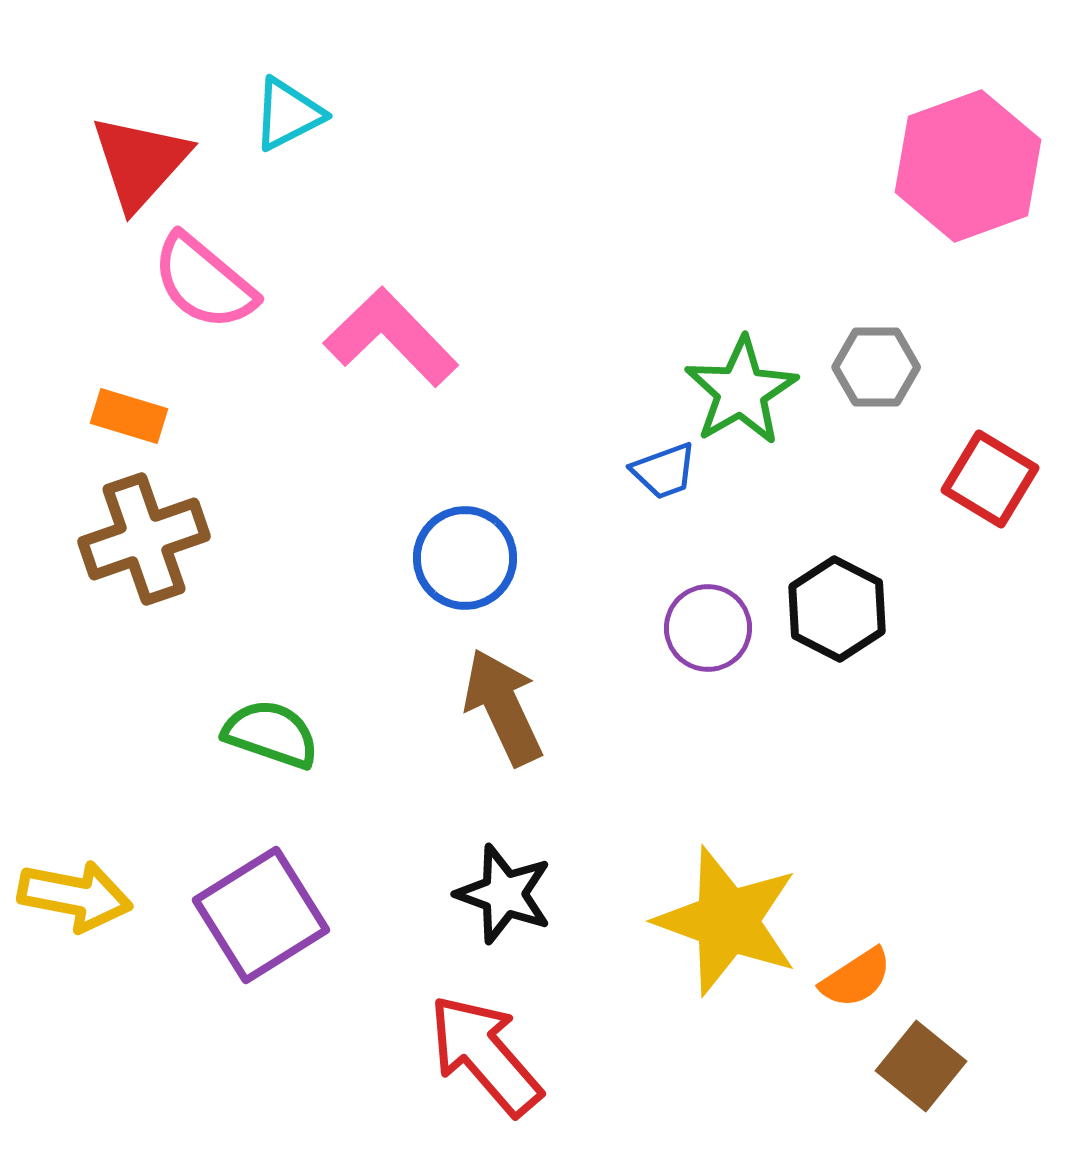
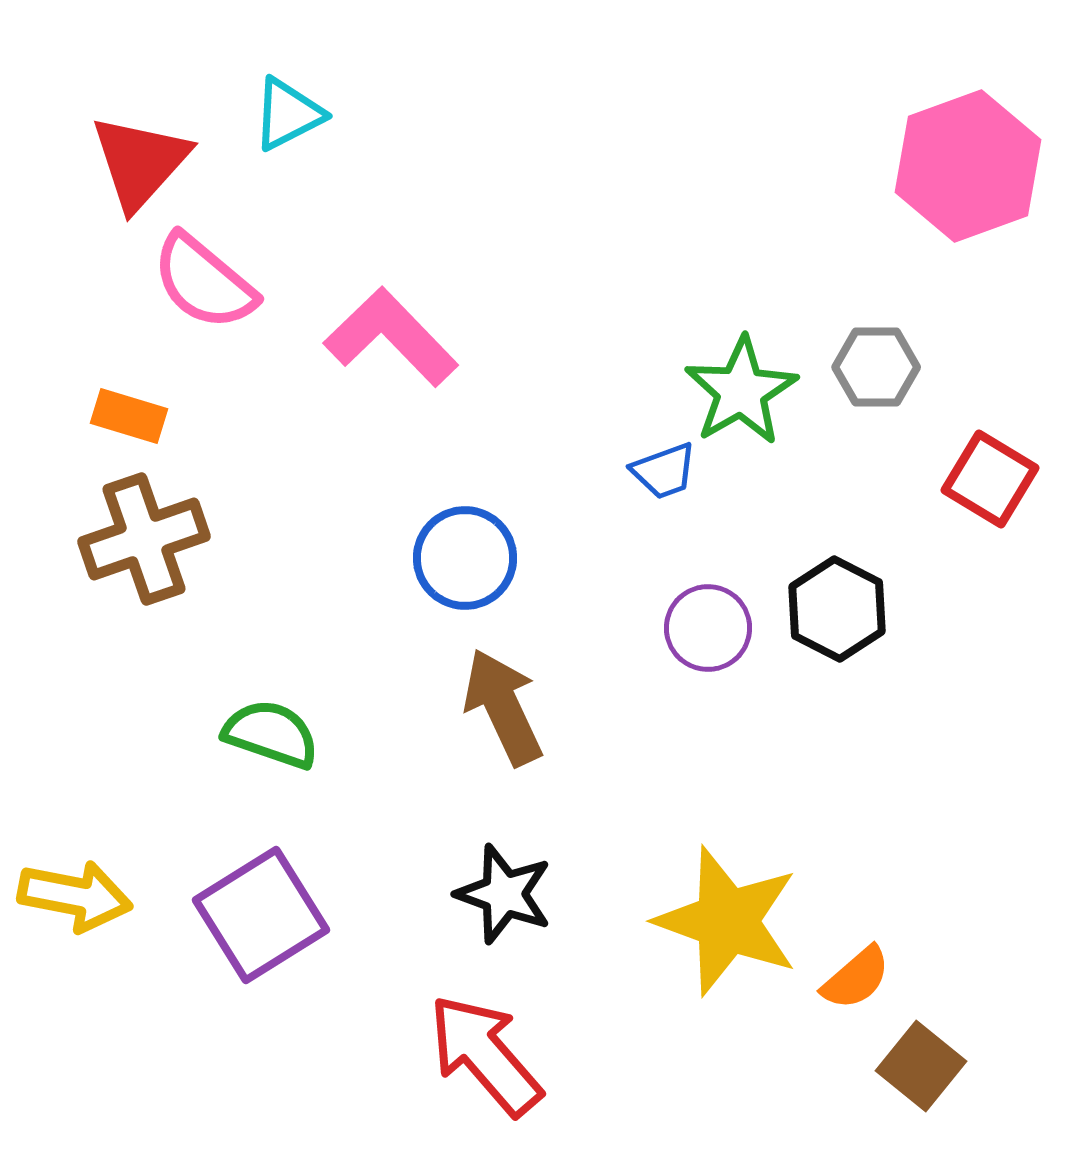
orange semicircle: rotated 8 degrees counterclockwise
